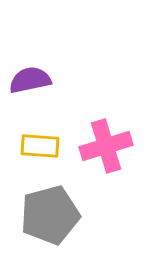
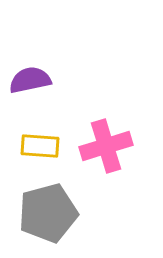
gray pentagon: moved 2 px left, 2 px up
